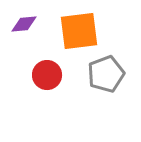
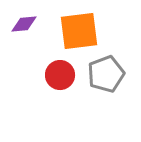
red circle: moved 13 px right
